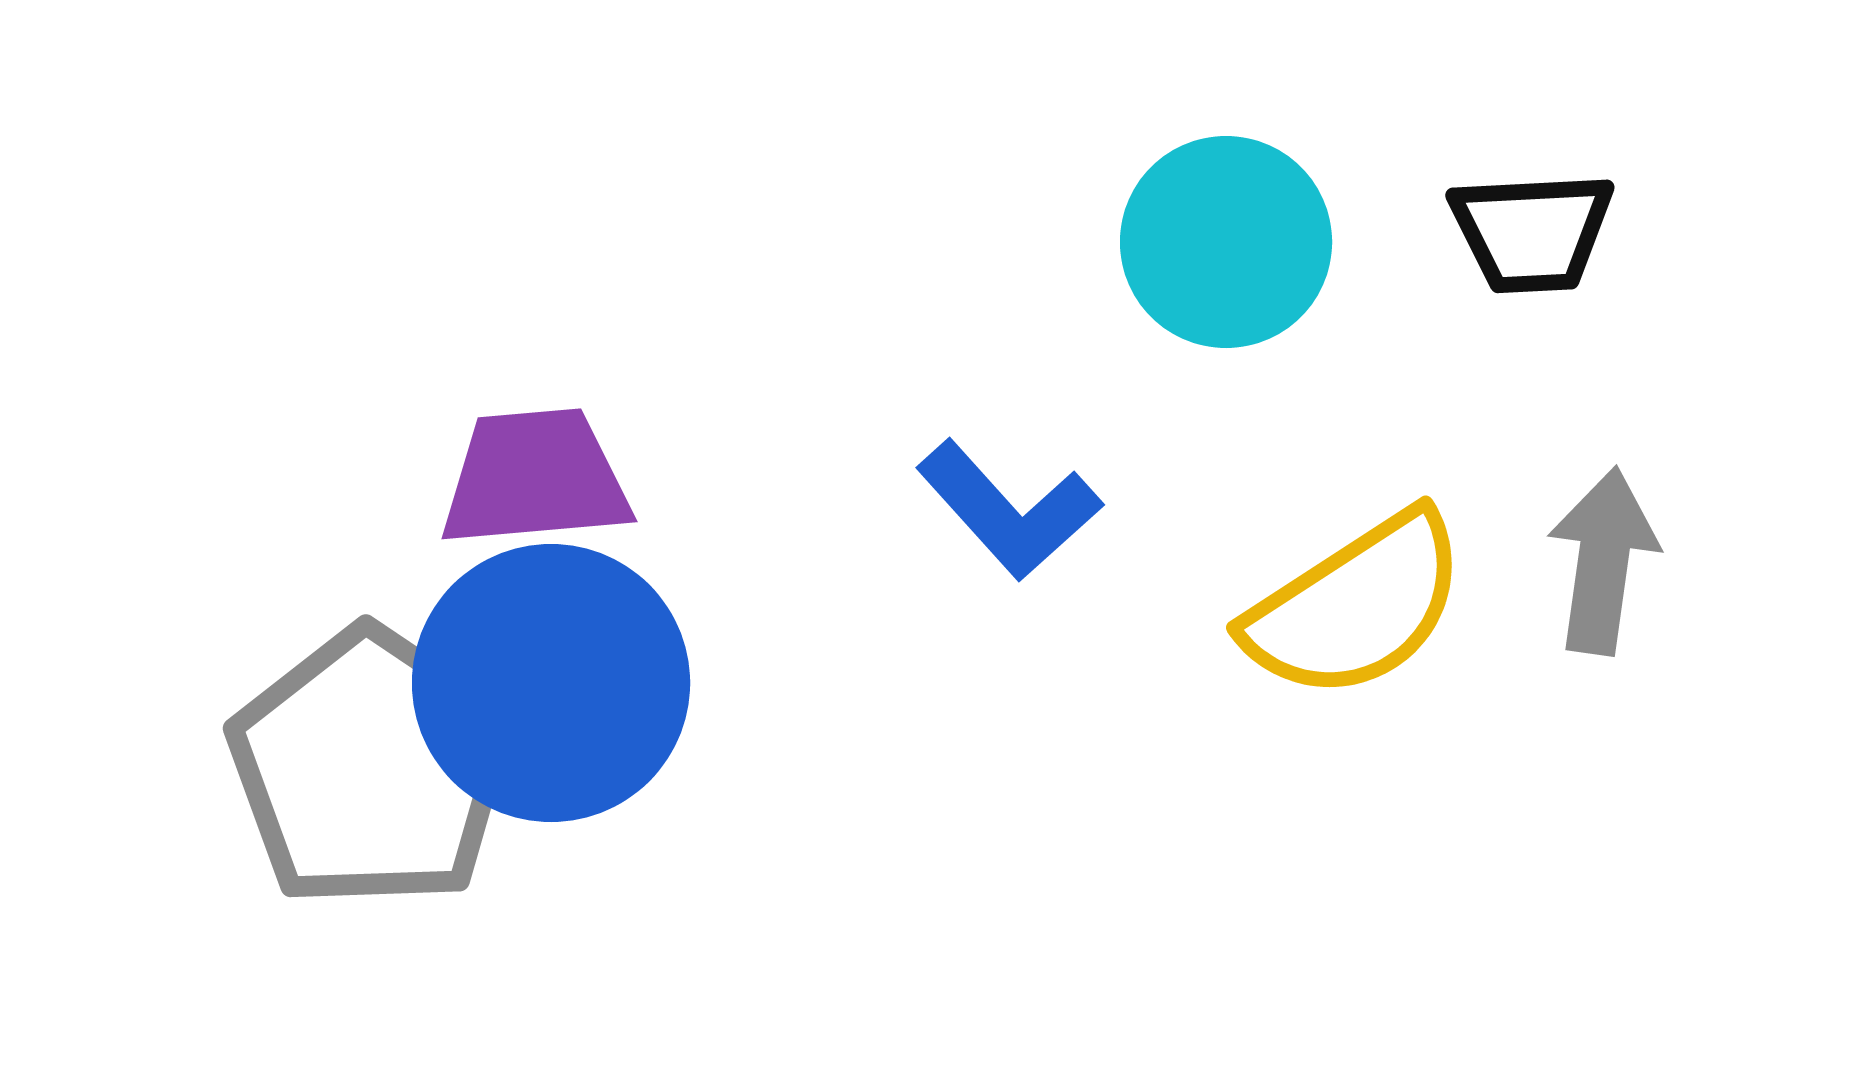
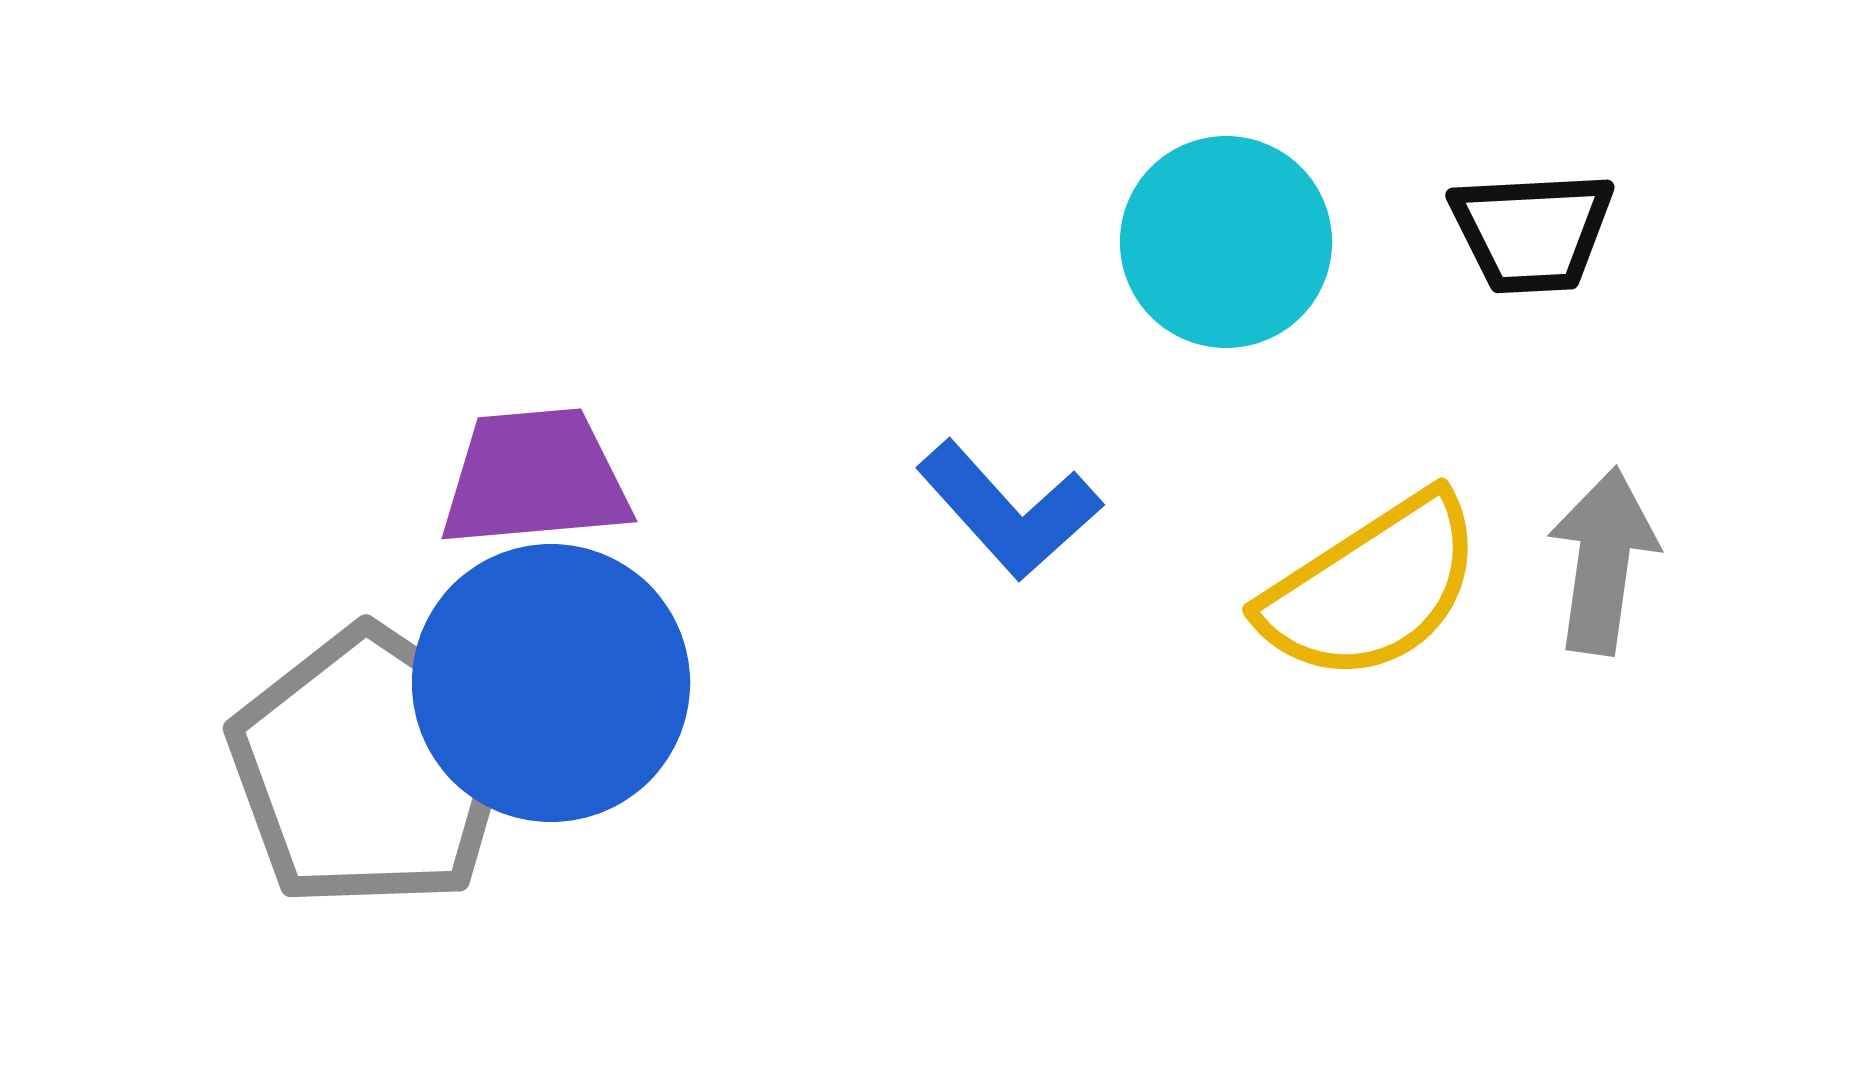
yellow semicircle: moved 16 px right, 18 px up
